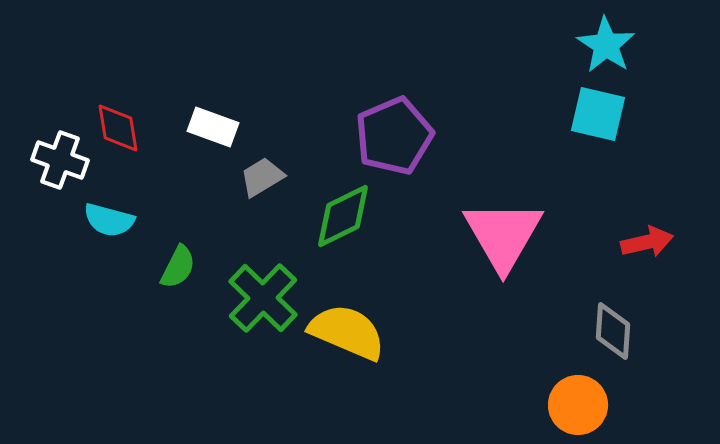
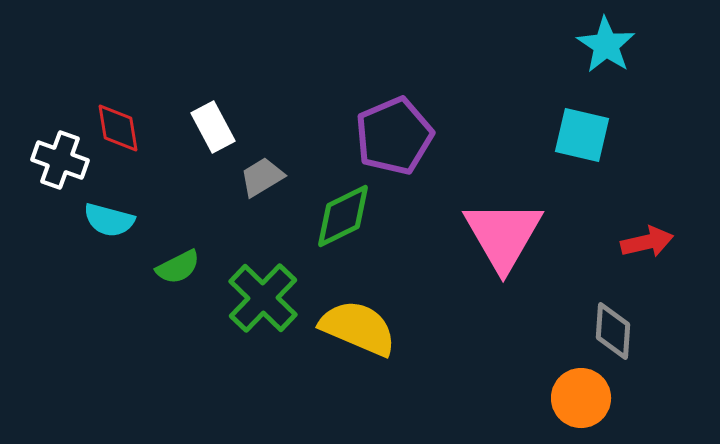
cyan square: moved 16 px left, 21 px down
white rectangle: rotated 42 degrees clockwise
green semicircle: rotated 36 degrees clockwise
yellow semicircle: moved 11 px right, 4 px up
orange circle: moved 3 px right, 7 px up
